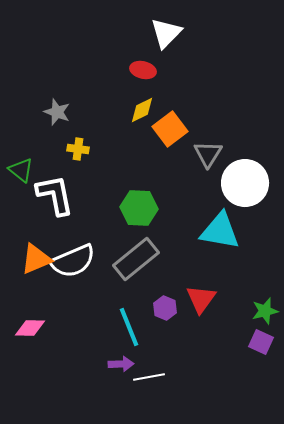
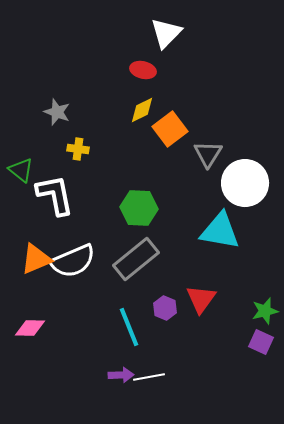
purple arrow: moved 11 px down
